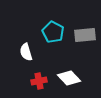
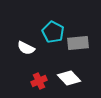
gray rectangle: moved 7 px left, 8 px down
white semicircle: moved 4 px up; rotated 48 degrees counterclockwise
red cross: rotated 14 degrees counterclockwise
